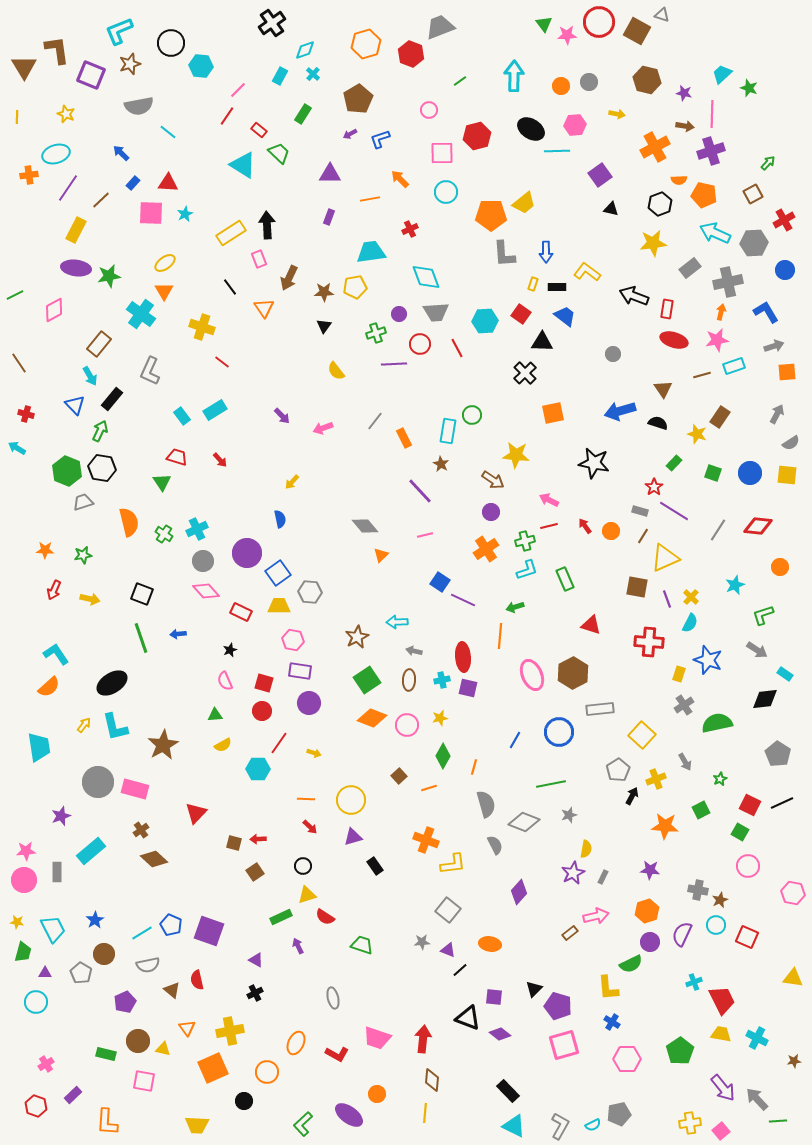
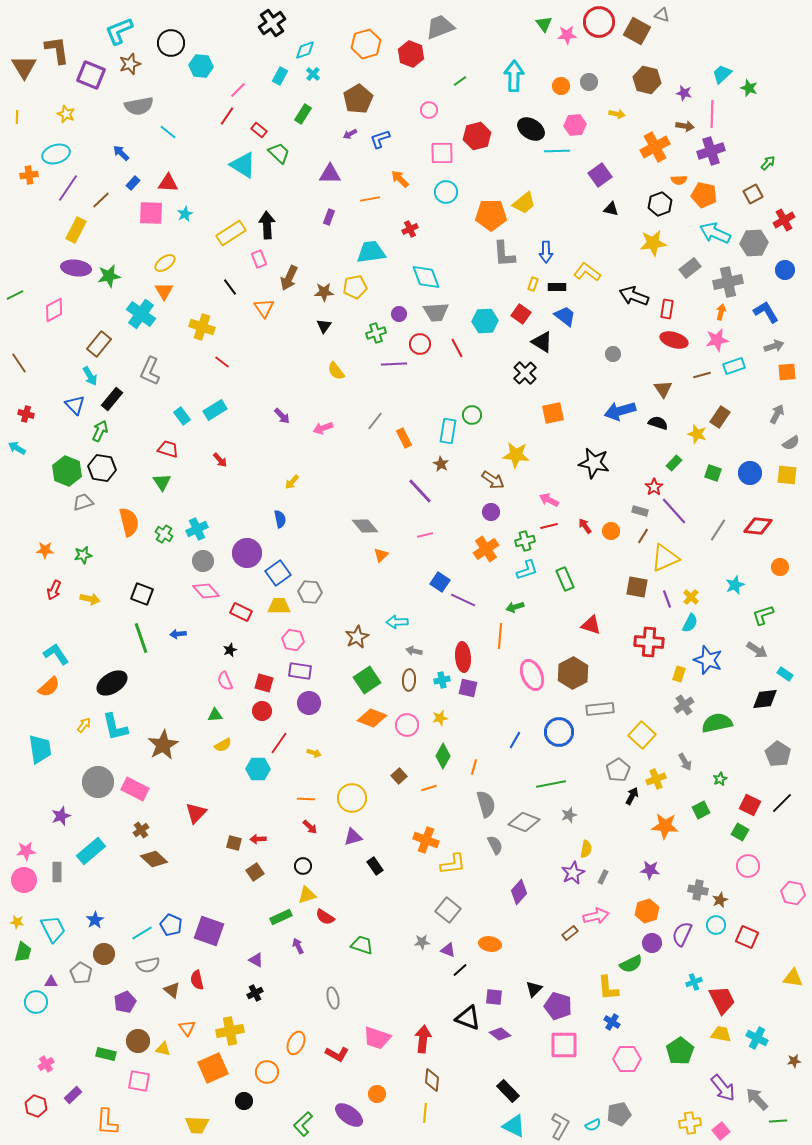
black triangle at (542, 342): rotated 30 degrees clockwise
red trapezoid at (177, 457): moved 9 px left, 8 px up
purple line at (674, 511): rotated 16 degrees clockwise
cyan trapezoid at (39, 747): moved 1 px right, 2 px down
pink rectangle at (135, 789): rotated 12 degrees clockwise
yellow circle at (351, 800): moved 1 px right, 2 px up
black line at (782, 803): rotated 20 degrees counterclockwise
purple circle at (650, 942): moved 2 px right, 1 px down
purple triangle at (45, 973): moved 6 px right, 9 px down
pink square at (564, 1045): rotated 16 degrees clockwise
pink square at (144, 1081): moved 5 px left
